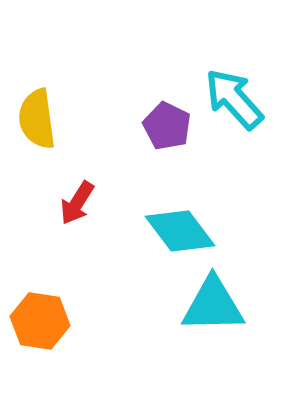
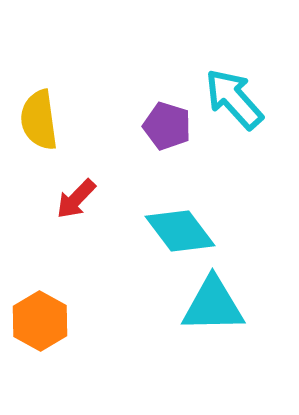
yellow semicircle: moved 2 px right, 1 px down
purple pentagon: rotated 9 degrees counterclockwise
red arrow: moved 1 px left, 4 px up; rotated 12 degrees clockwise
orange hexagon: rotated 20 degrees clockwise
